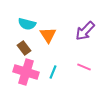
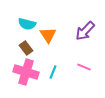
brown rectangle: moved 2 px right
